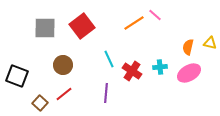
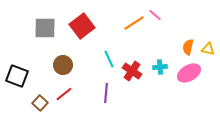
yellow triangle: moved 2 px left, 6 px down
